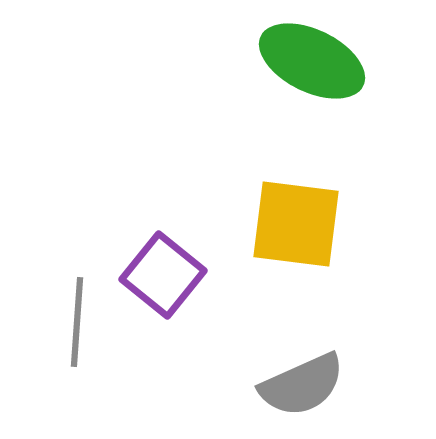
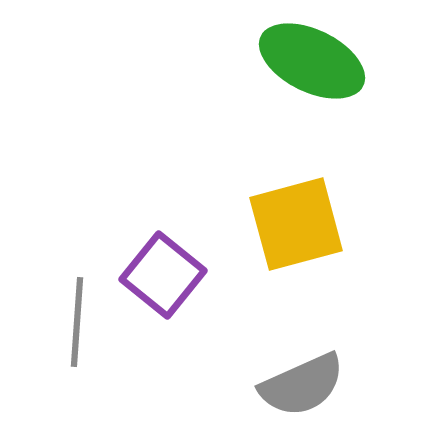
yellow square: rotated 22 degrees counterclockwise
